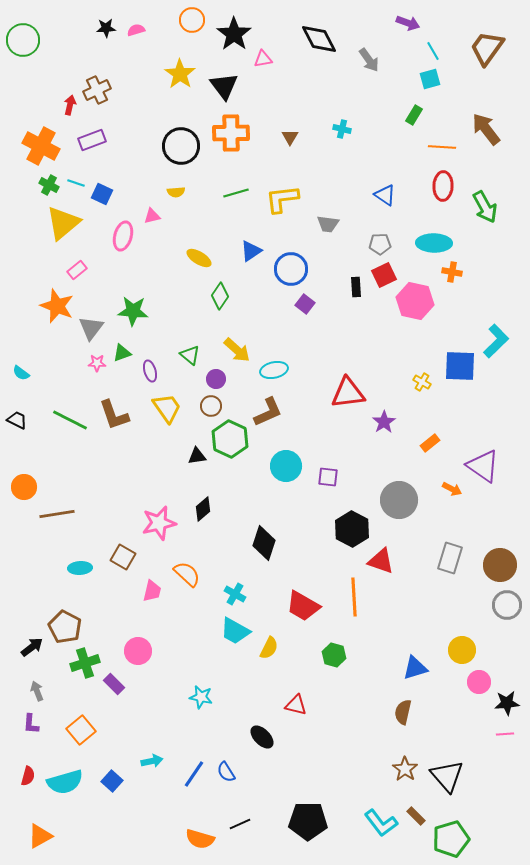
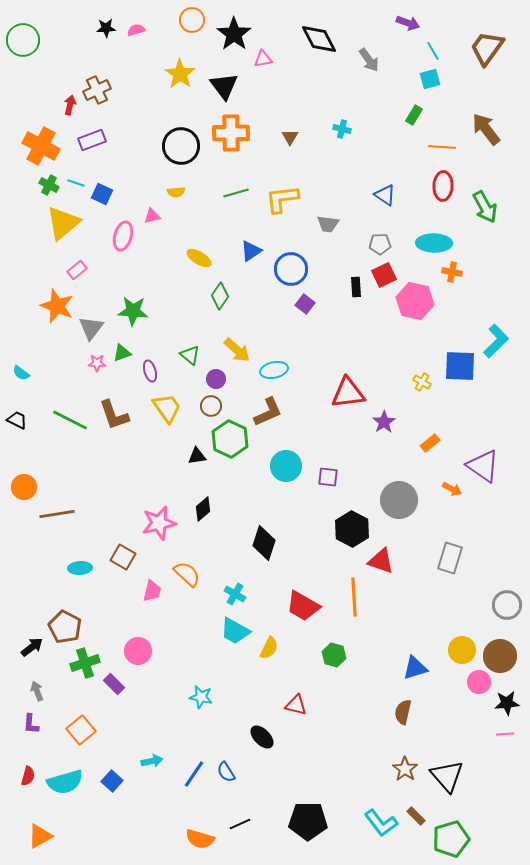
brown circle at (500, 565): moved 91 px down
